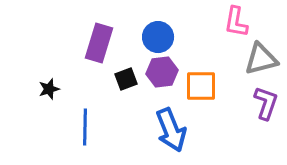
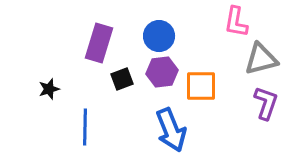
blue circle: moved 1 px right, 1 px up
black square: moved 4 px left
